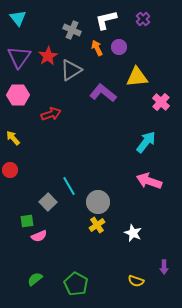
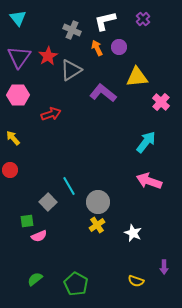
white L-shape: moved 1 px left, 1 px down
